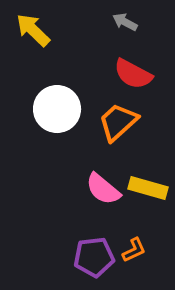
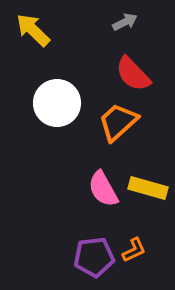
gray arrow: rotated 125 degrees clockwise
red semicircle: rotated 18 degrees clockwise
white circle: moved 6 px up
pink semicircle: rotated 21 degrees clockwise
